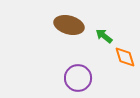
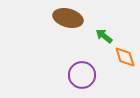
brown ellipse: moved 1 px left, 7 px up
purple circle: moved 4 px right, 3 px up
